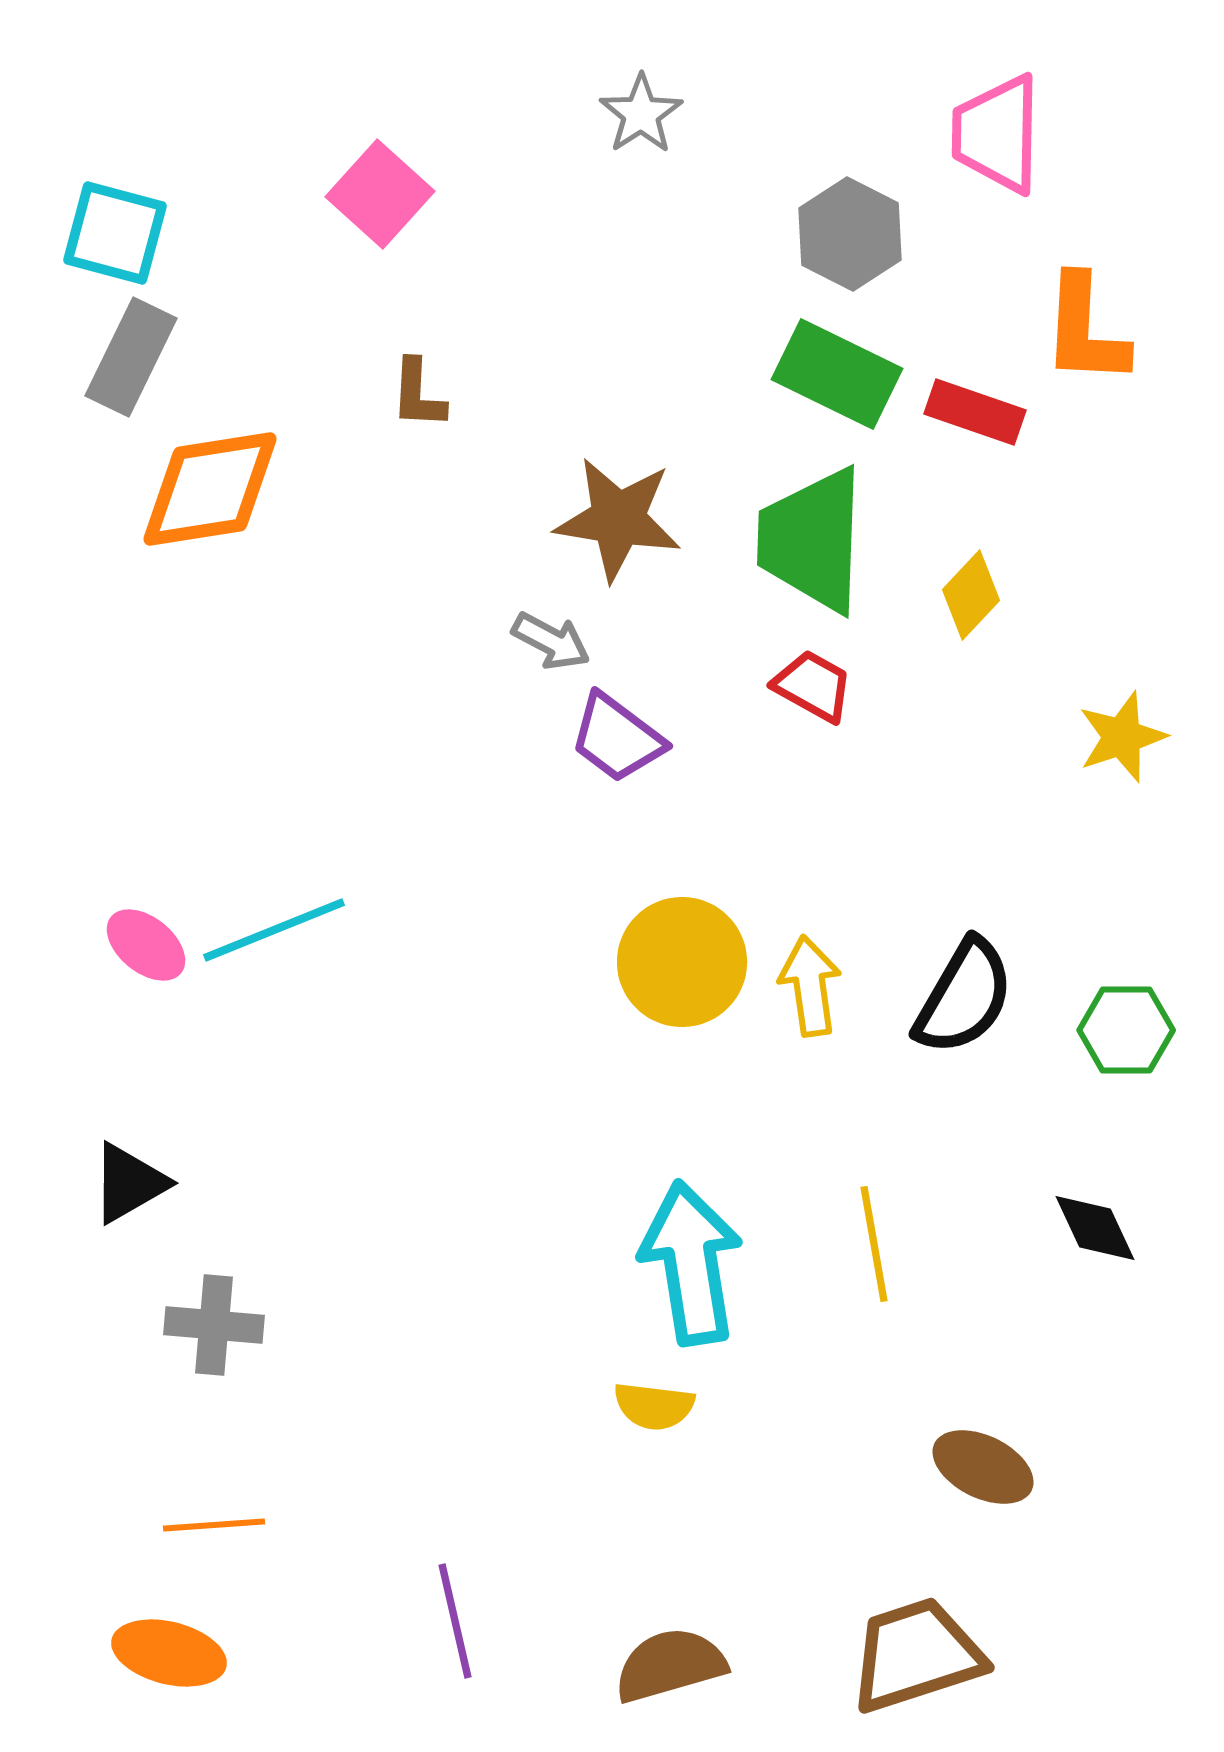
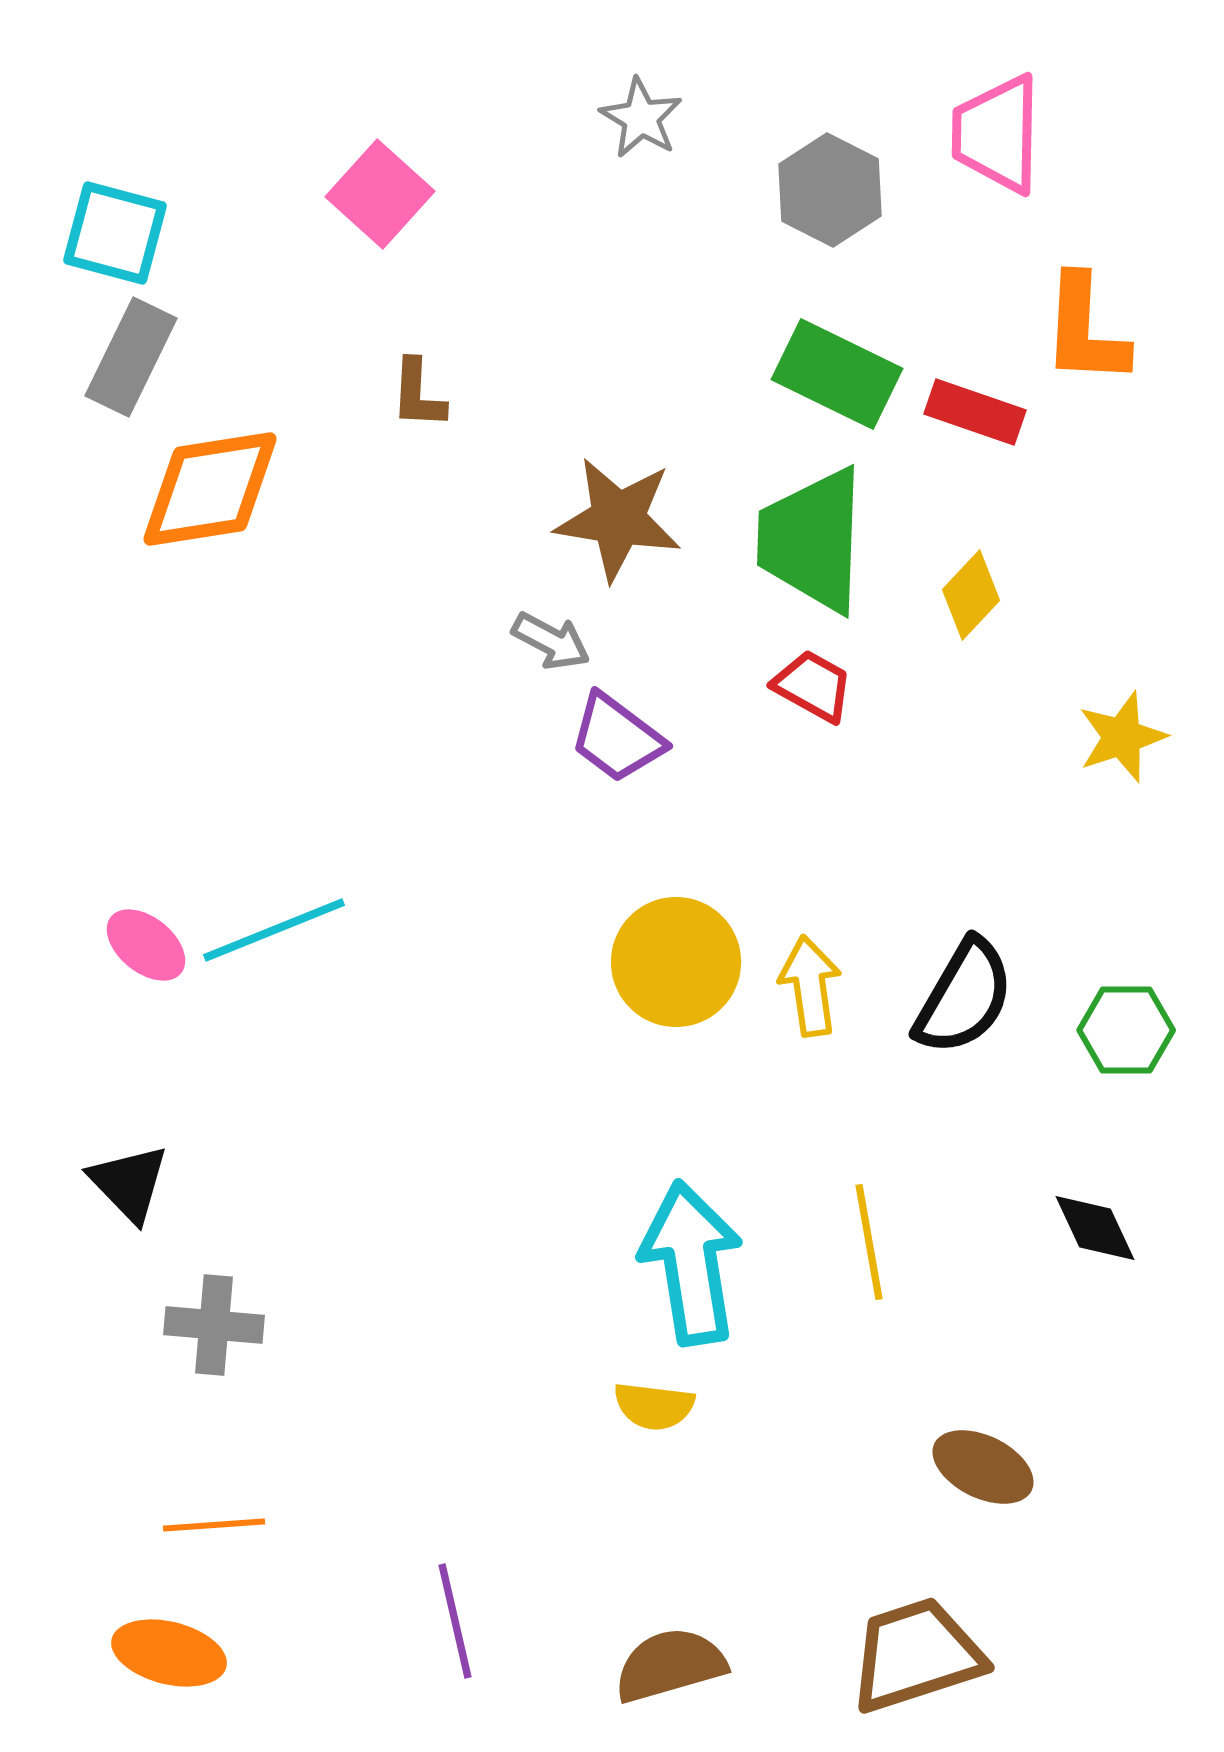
gray star: moved 4 px down; rotated 8 degrees counterclockwise
gray hexagon: moved 20 px left, 44 px up
yellow circle: moved 6 px left
black triangle: rotated 44 degrees counterclockwise
yellow line: moved 5 px left, 2 px up
